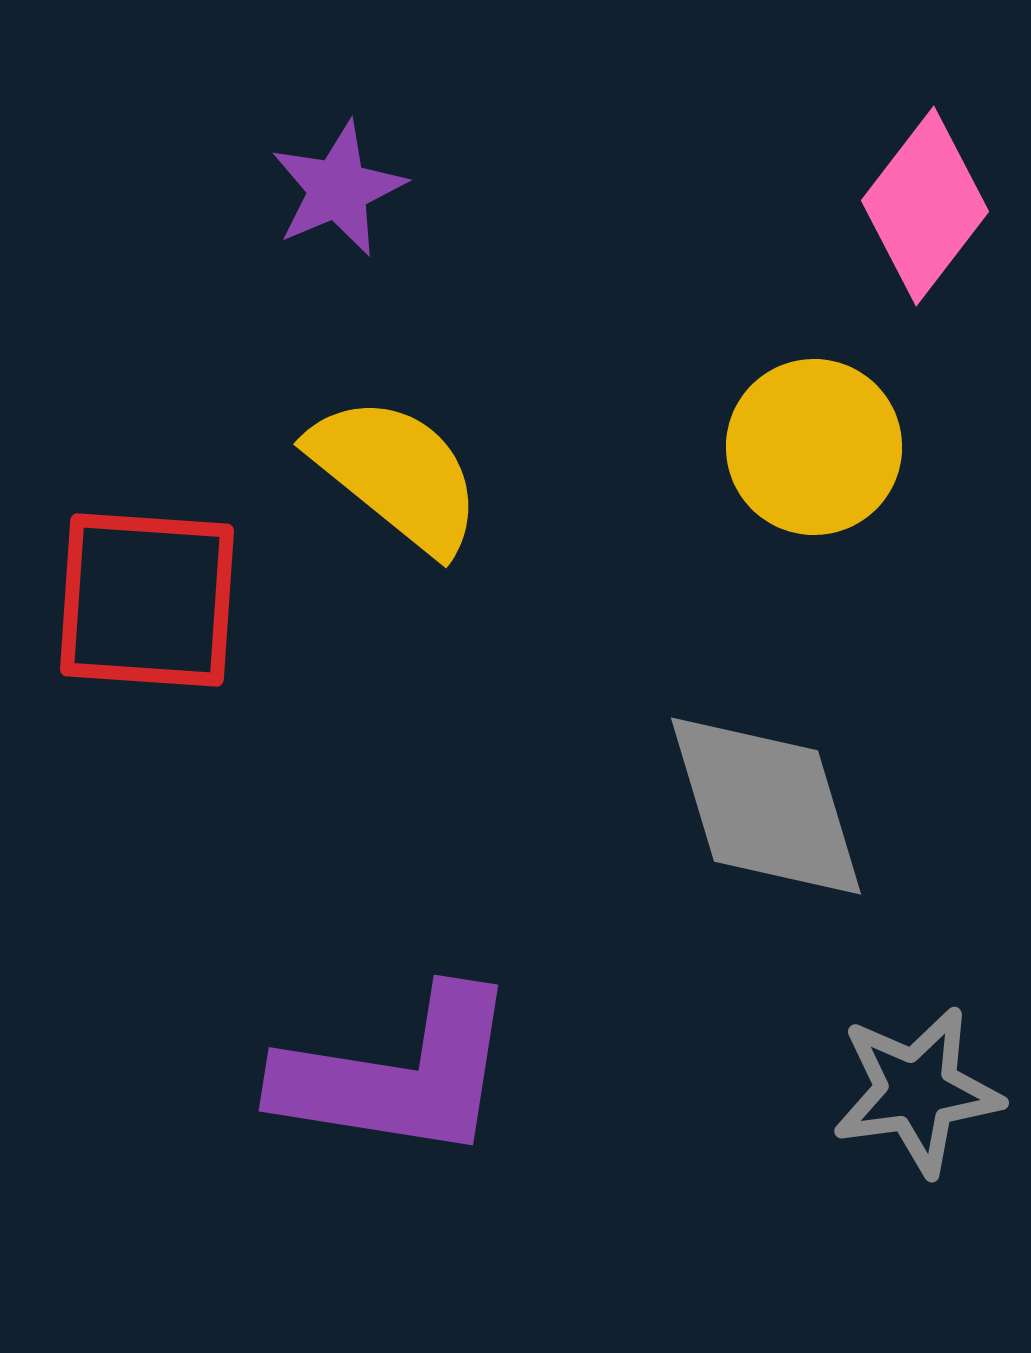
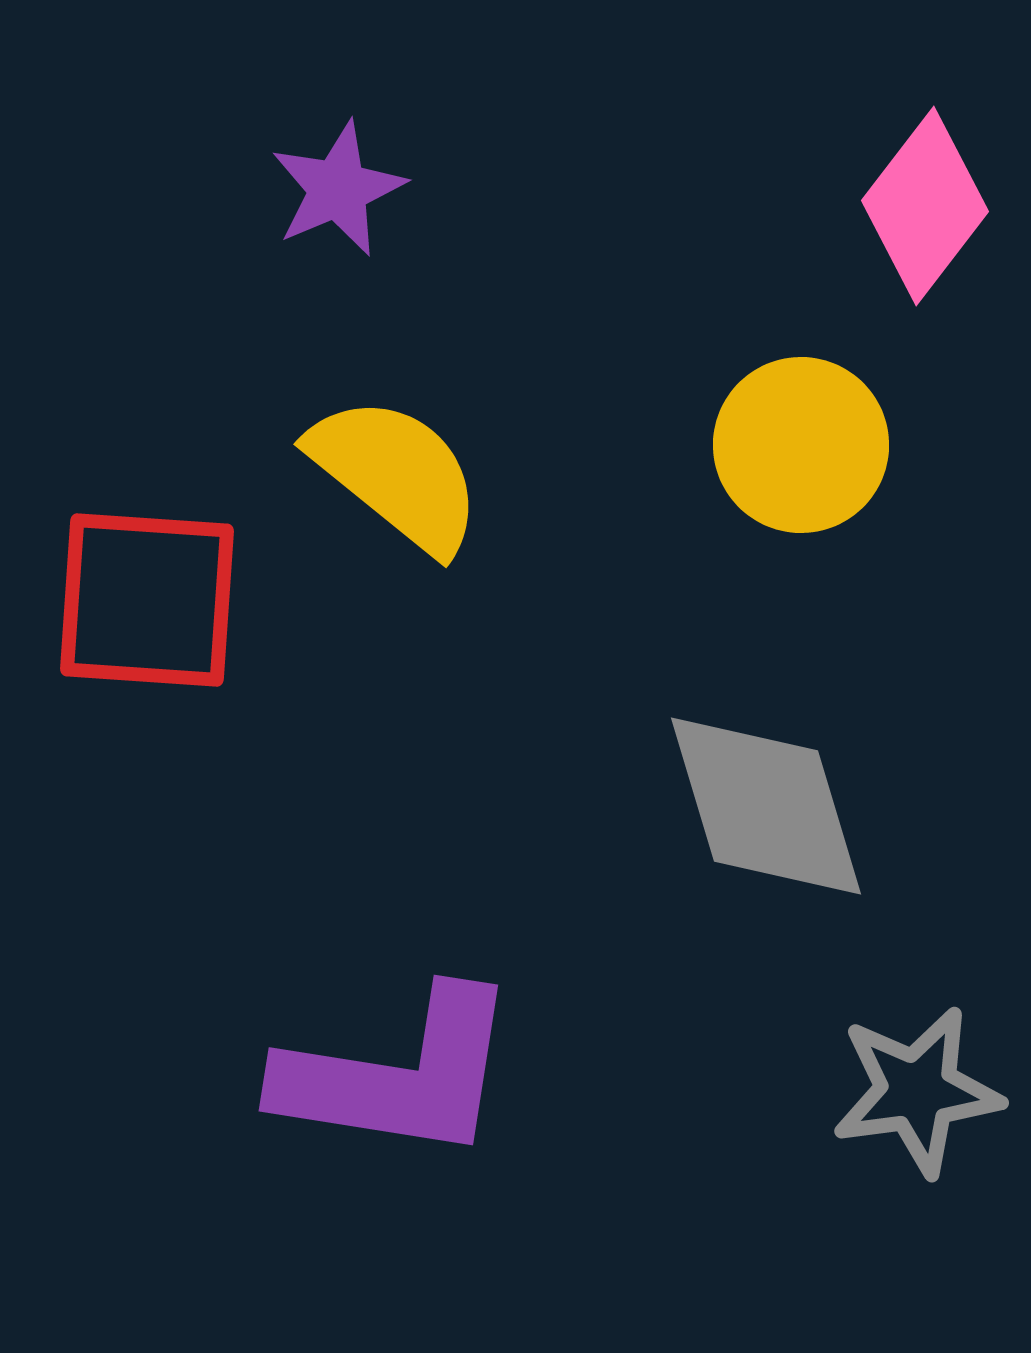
yellow circle: moved 13 px left, 2 px up
